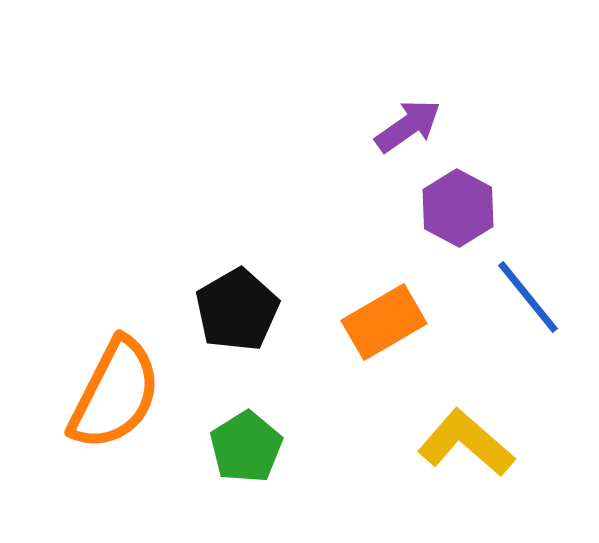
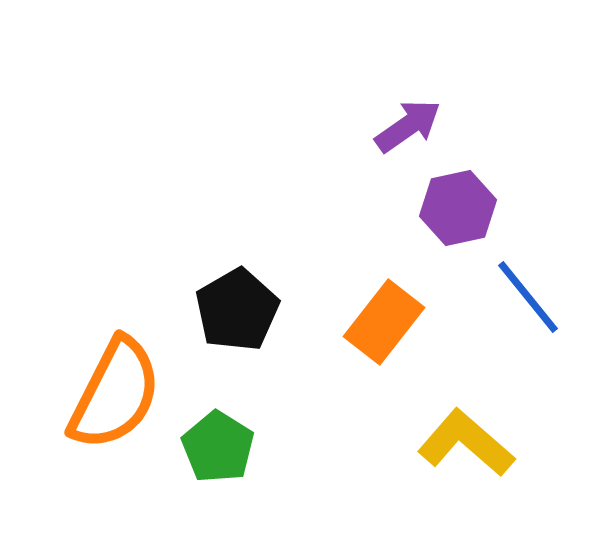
purple hexagon: rotated 20 degrees clockwise
orange rectangle: rotated 22 degrees counterclockwise
green pentagon: moved 28 px left; rotated 8 degrees counterclockwise
